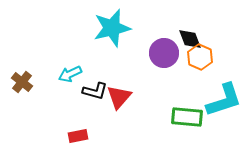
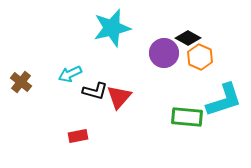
black diamond: moved 2 px left, 1 px up; rotated 40 degrees counterclockwise
brown cross: moved 1 px left
